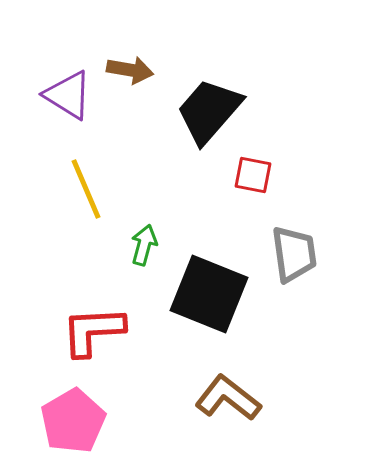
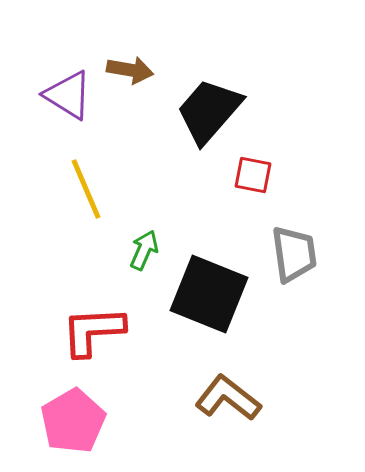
green arrow: moved 5 px down; rotated 9 degrees clockwise
